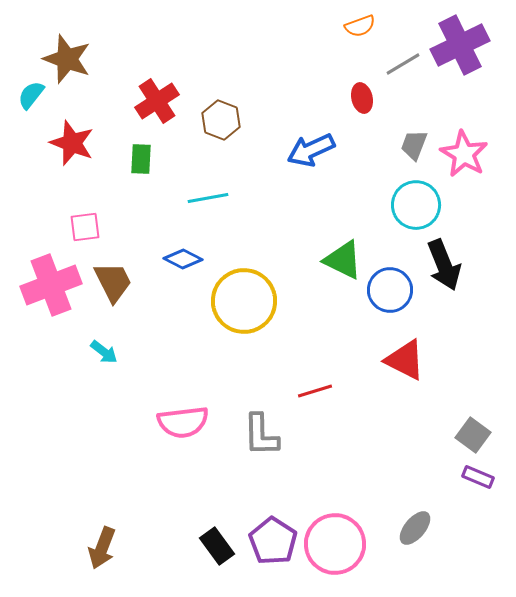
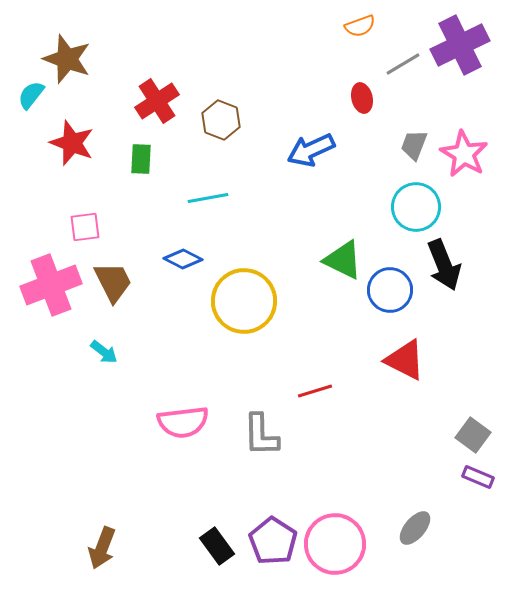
cyan circle: moved 2 px down
